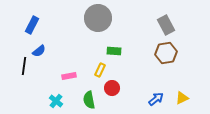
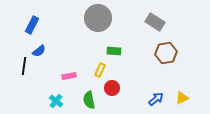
gray rectangle: moved 11 px left, 3 px up; rotated 30 degrees counterclockwise
